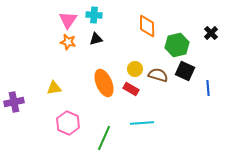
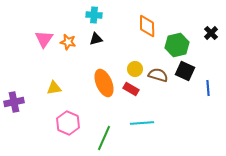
pink triangle: moved 24 px left, 19 px down
